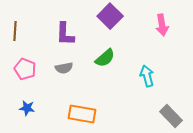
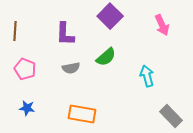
pink arrow: rotated 15 degrees counterclockwise
green semicircle: moved 1 px right, 1 px up
gray semicircle: moved 7 px right
